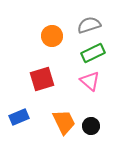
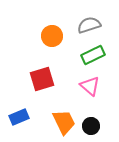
green rectangle: moved 2 px down
pink triangle: moved 5 px down
